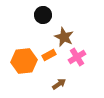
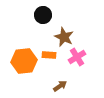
orange rectangle: rotated 32 degrees clockwise
brown arrow: moved 1 px right, 2 px down
